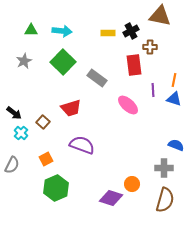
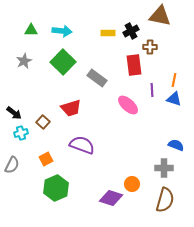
purple line: moved 1 px left
cyan cross: rotated 32 degrees clockwise
